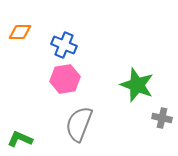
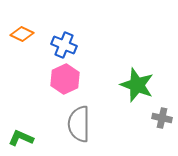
orange diamond: moved 2 px right, 2 px down; rotated 25 degrees clockwise
pink hexagon: rotated 16 degrees counterclockwise
gray semicircle: rotated 21 degrees counterclockwise
green L-shape: moved 1 px right, 1 px up
